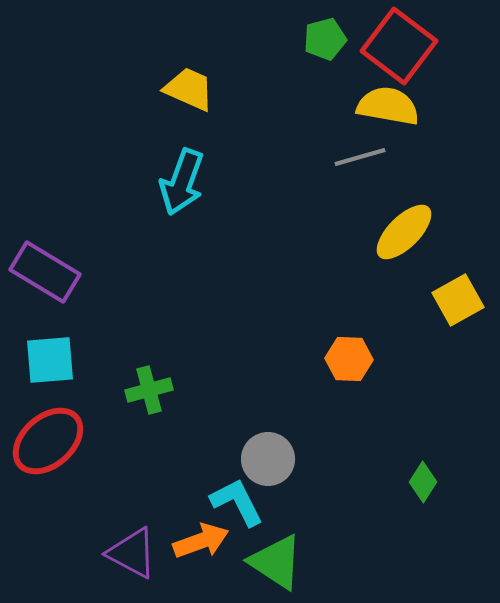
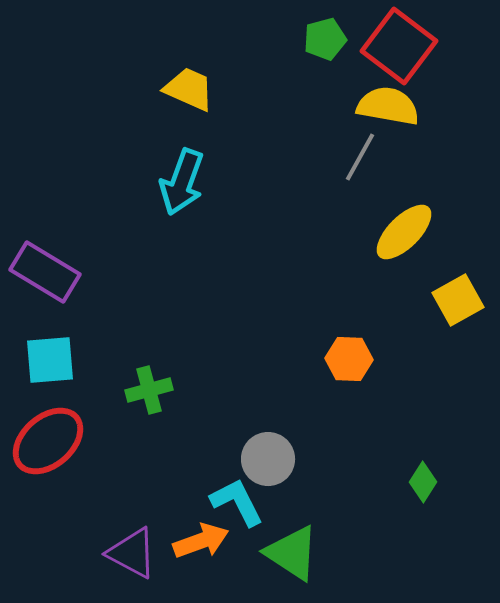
gray line: rotated 45 degrees counterclockwise
green triangle: moved 16 px right, 9 px up
